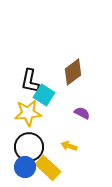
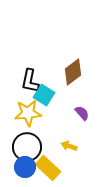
purple semicircle: rotated 21 degrees clockwise
black circle: moved 2 px left
